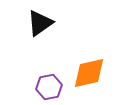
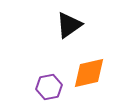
black triangle: moved 29 px right, 2 px down
